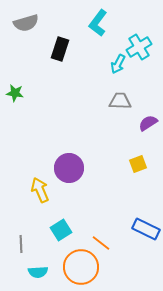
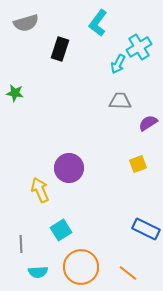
orange line: moved 27 px right, 30 px down
